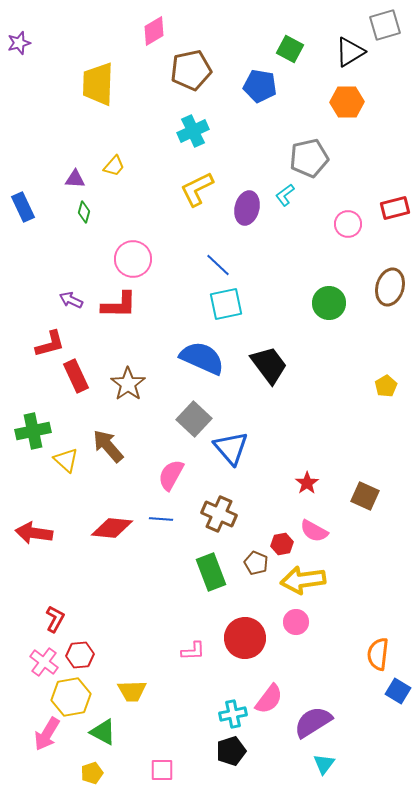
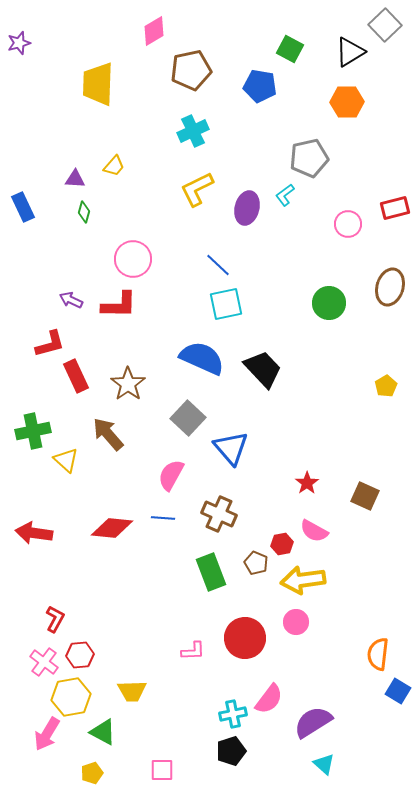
gray square at (385, 25): rotated 28 degrees counterclockwise
black trapezoid at (269, 365): moved 6 px left, 4 px down; rotated 6 degrees counterclockwise
gray square at (194, 419): moved 6 px left, 1 px up
brown arrow at (108, 446): moved 12 px up
blue line at (161, 519): moved 2 px right, 1 px up
cyan triangle at (324, 764): rotated 25 degrees counterclockwise
